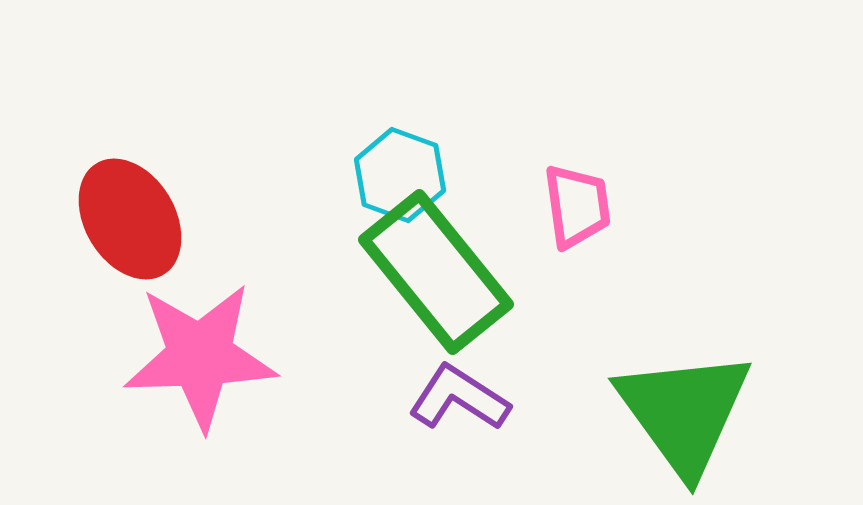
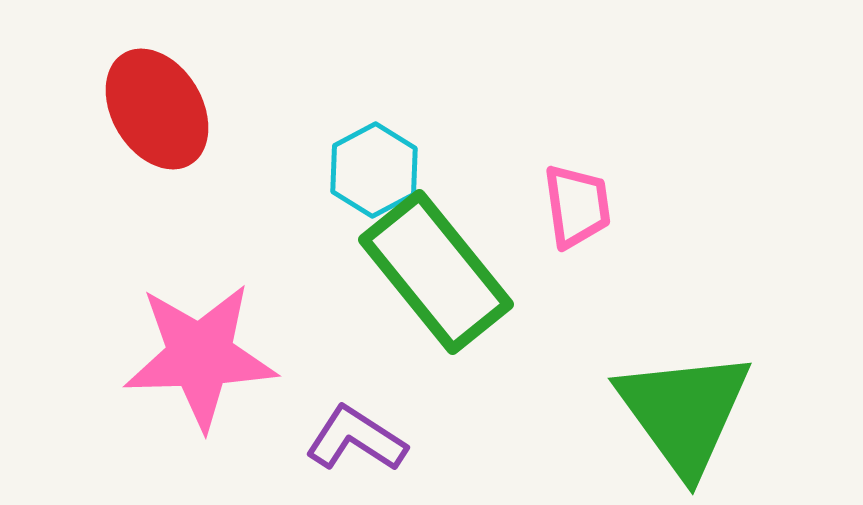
cyan hexagon: moved 26 px left, 5 px up; rotated 12 degrees clockwise
red ellipse: moved 27 px right, 110 px up
purple L-shape: moved 103 px left, 41 px down
